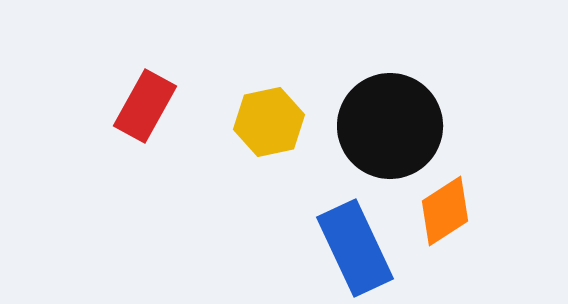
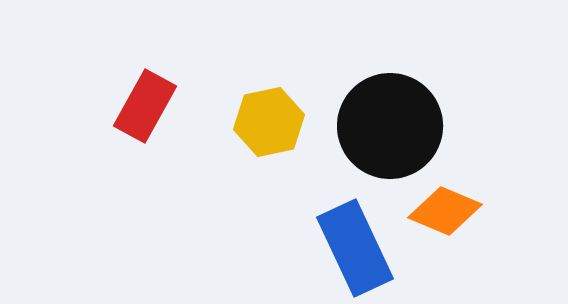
orange diamond: rotated 56 degrees clockwise
